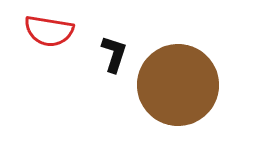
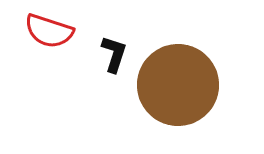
red semicircle: rotated 9 degrees clockwise
